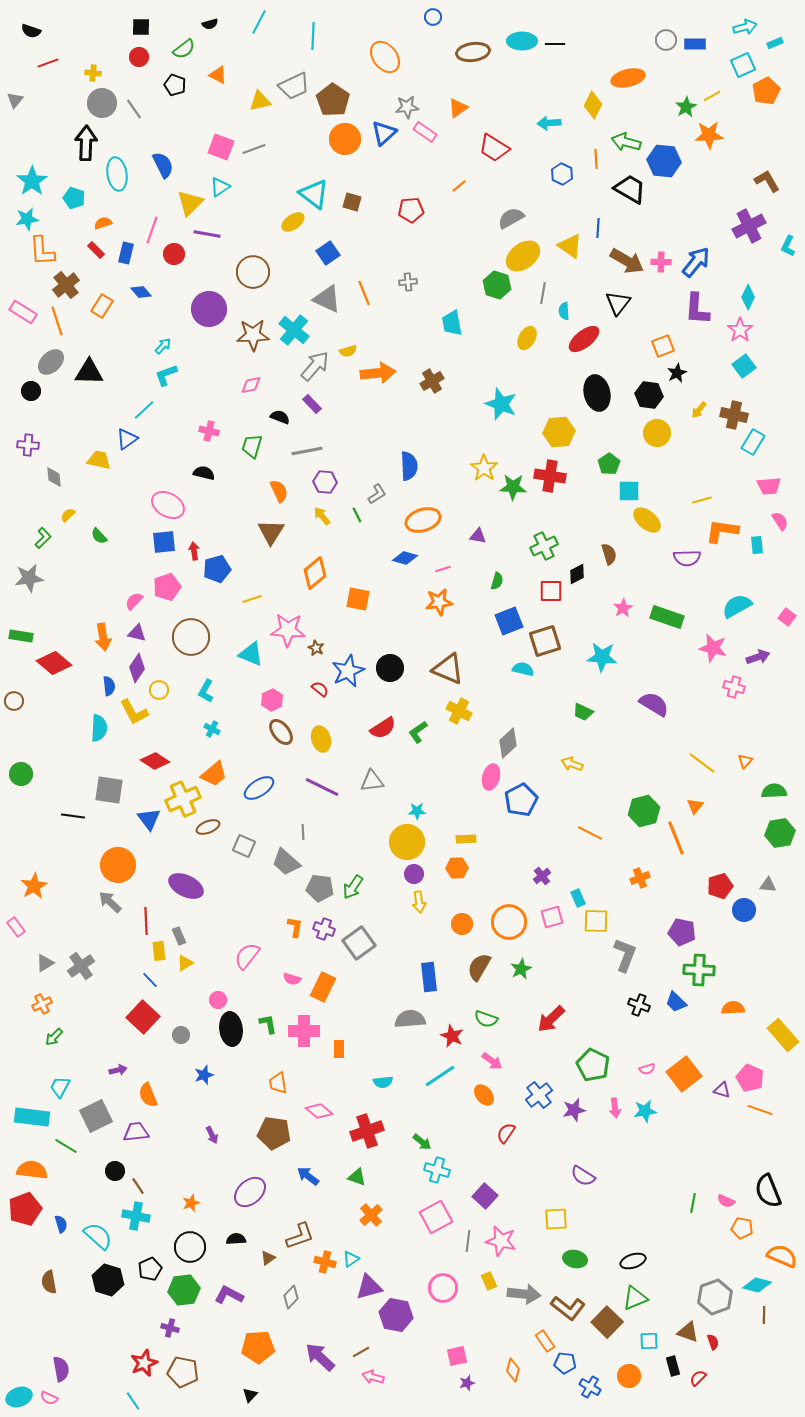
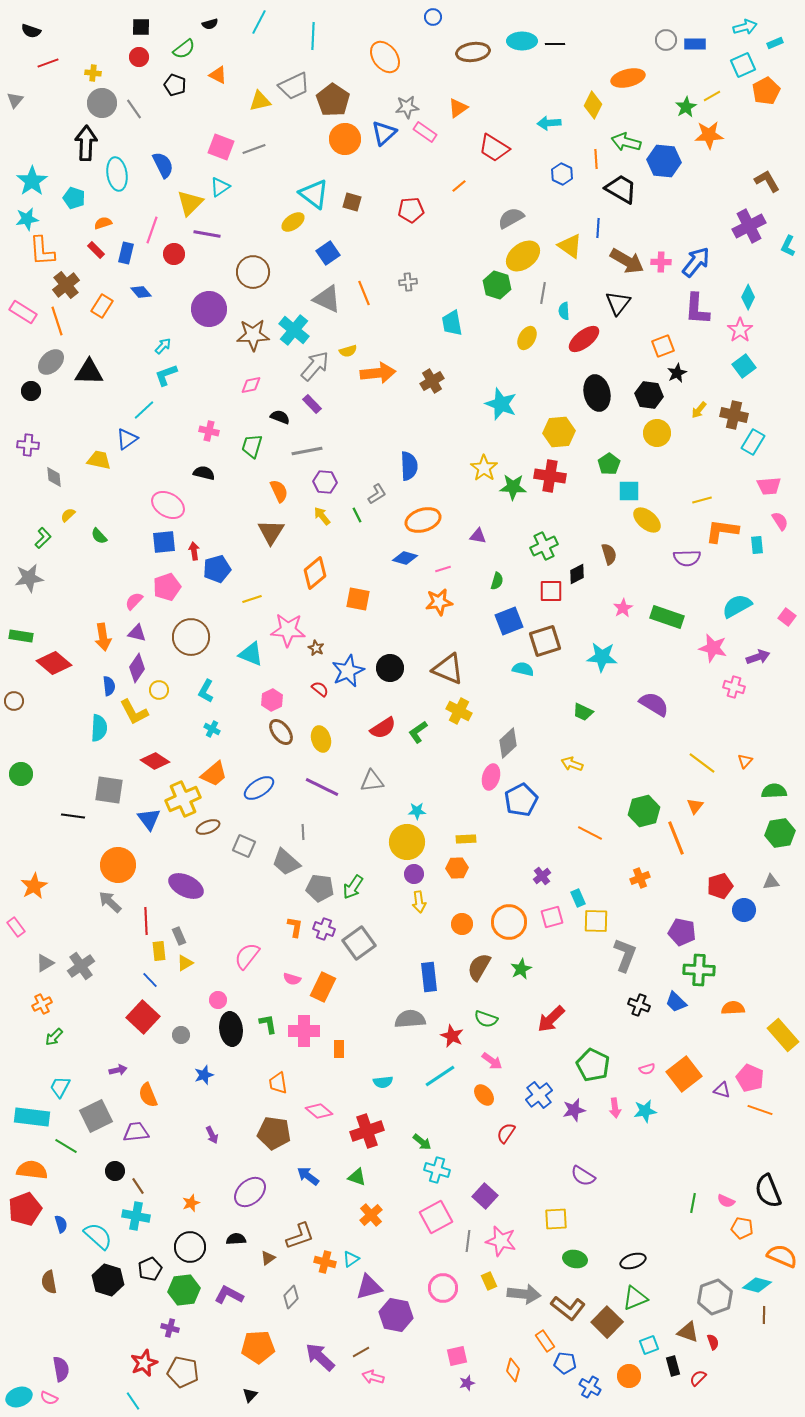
black trapezoid at (630, 189): moved 9 px left
gray triangle at (768, 885): moved 3 px right, 3 px up; rotated 12 degrees counterclockwise
cyan square at (649, 1341): moved 4 px down; rotated 18 degrees counterclockwise
